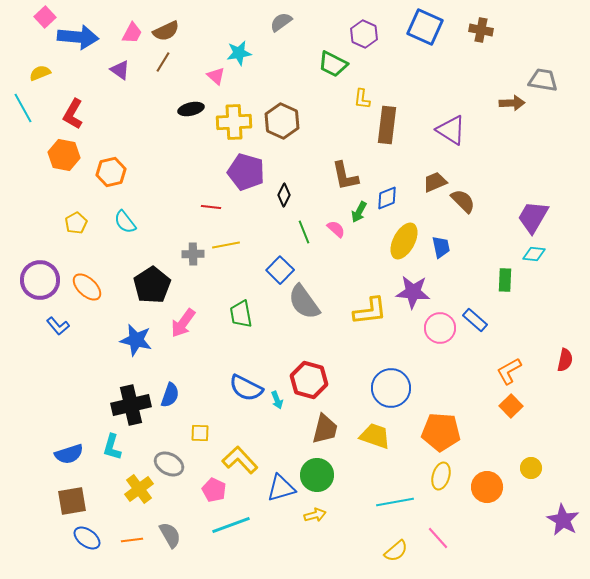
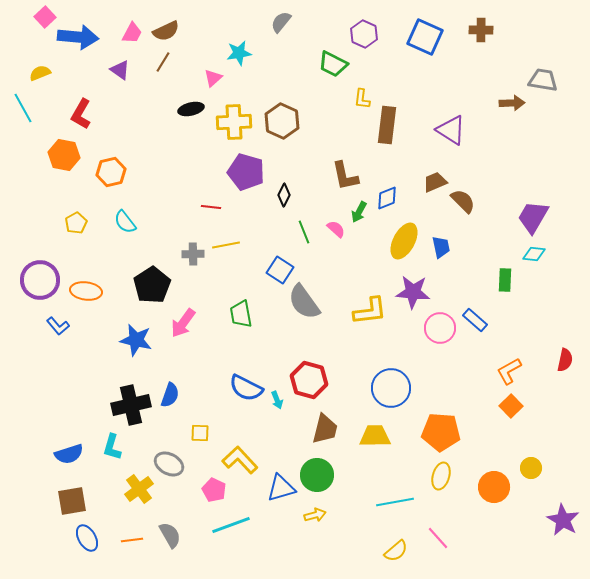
gray semicircle at (281, 22): rotated 15 degrees counterclockwise
blue square at (425, 27): moved 10 px down
brown cross at (481, 30): rotated 10 degrees counterclockwise
pink triangle at (216, 76): moved 3 px left, 2 px down; rotated 36 degrees clockwise
red L-shape at (73, 114): moved 8 px right
blue square at (280, 270): rotated 12 degrees counterclockwise
orange ellipse at (87, 287): moved 1 px left, 4 px down; rotated 36 degrees counterclockwise
yellow trapezoid at (375, 436): rotated 20 degrees counterclockwise
orange circle at (487, 487): moved 7 px right
blue ellipse at (87, 538): rotated 24 degrees clockwise
